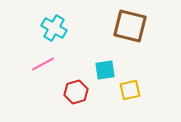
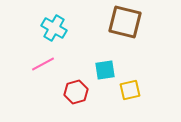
brown square: moved 5 px left, 4 px up
